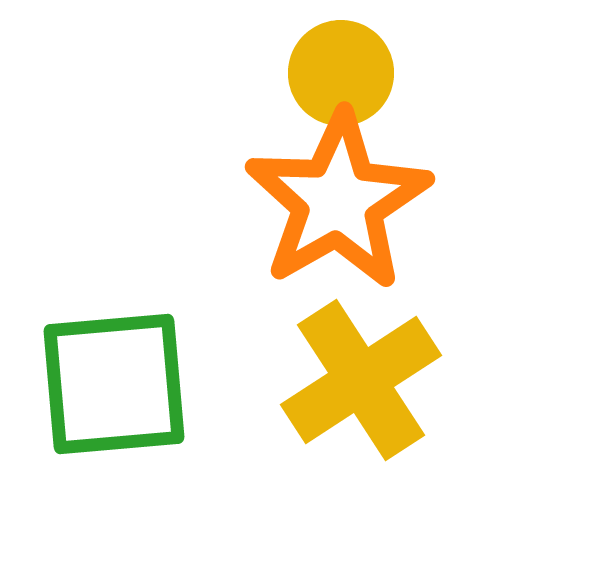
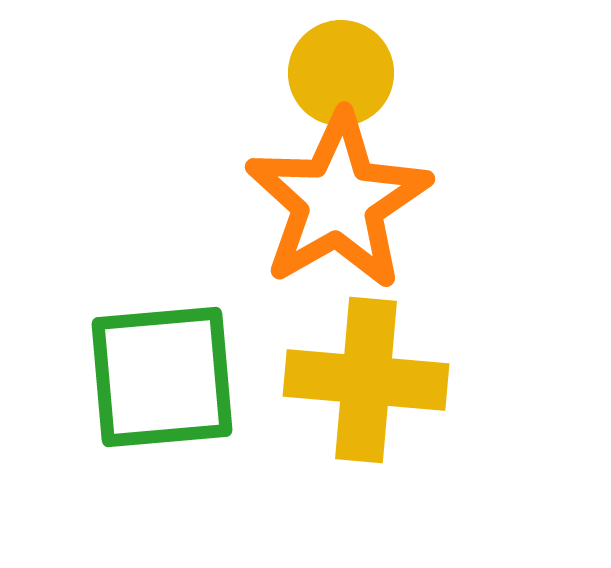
yellow cross: moved 5 px right; rotated 38 degrees clockwise
green square: moved 48 px right, 7 px up
